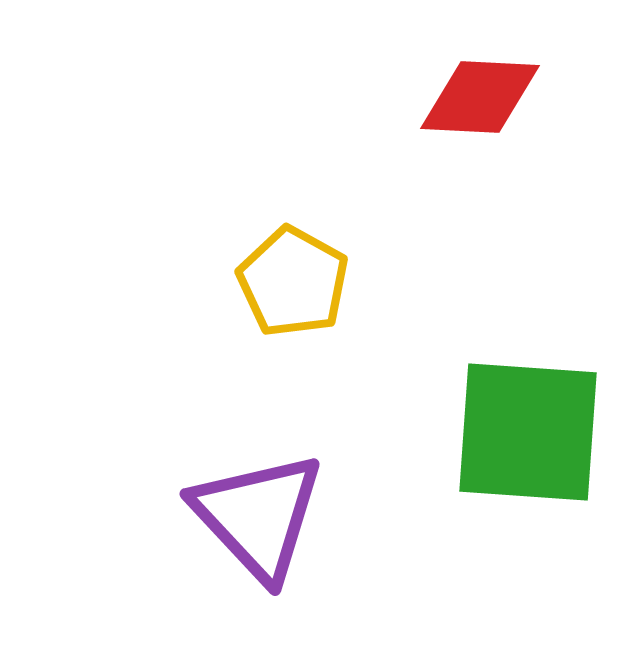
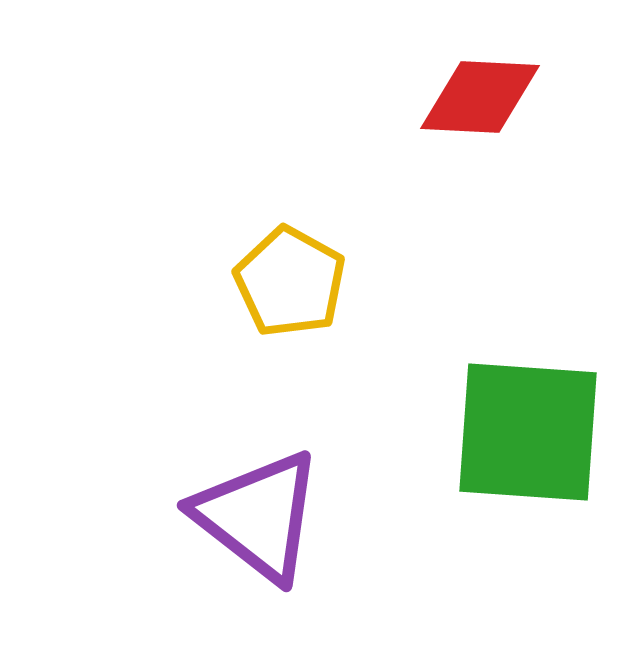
yellow pentagon: moved 3 px left
purple triangle: rotated 9 degrees counterclockwise
